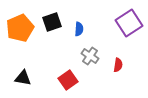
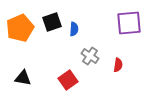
purple square: rotated 28 degrees clockwise
blue semicircle: moved 5 px left
